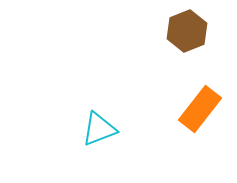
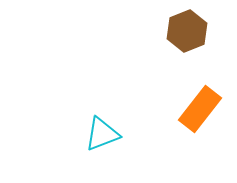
cyan triangle: moved 3 px right, 5 px down
